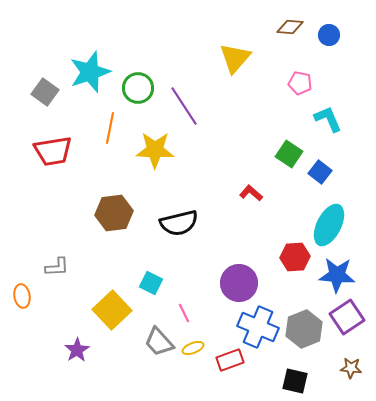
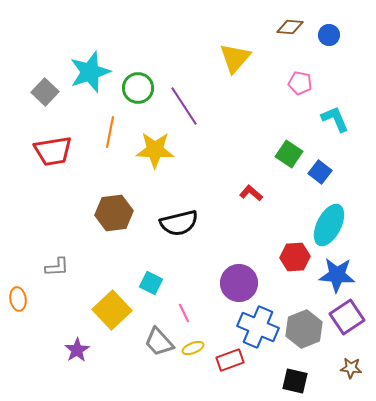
gray square: rotated 8 degrees clockwise
cyan L-shape: moved 7 px right
orange line: moved 4 px down
orange ellipse: moved 4 px left, 3 px down
